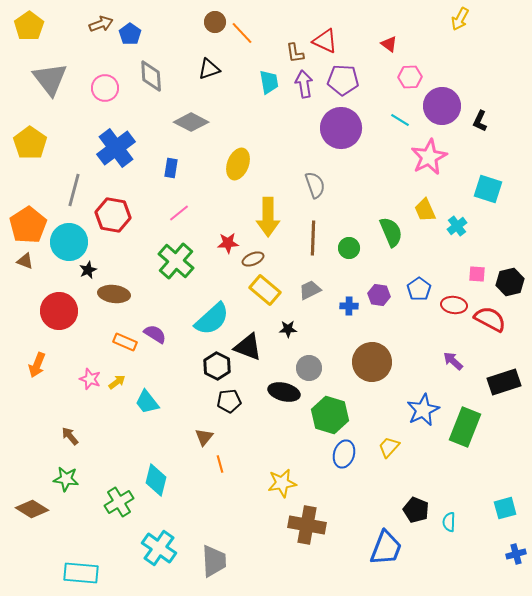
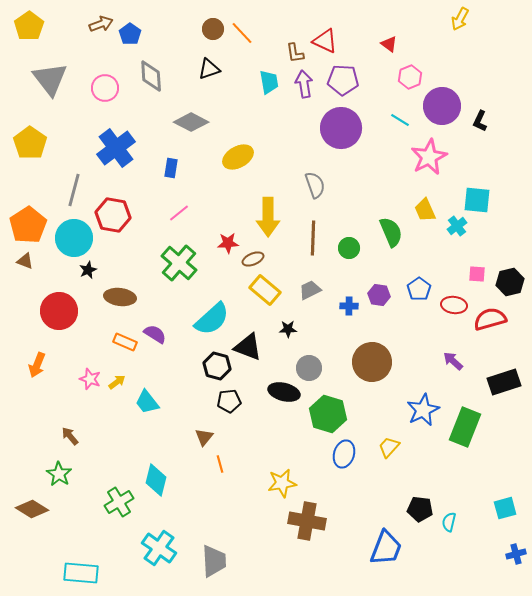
brown circle at (215, 22): moved 2 px left, 7 px down
pink hexagon at (410, 77): rotated 20 degrees counterclockwise
yellow ellipse at (238, 164): moved 7 px up; rotated 40 degrees clockwise
cyan square at (488, 189): moved 11 px left, 11 px down; rotated 12 degrees counterclockwise
cyan circle at (69, 242): moved 5 px right, 4 px up
green cross at (176, 261): moved 3 px right, 2 px down
brown ellipse at (114, 294): moved 6 px right, 3 px down
red semicircle at (490, 319): rotated 44 degrees counterclockwise
black hexagon at (217, 366): rotated 12 degrees counterclockwise
green hexagon at (330, 415): moved 2 px left, 1 px up
green star at (66, 479): moved 7 px left, 5 px up; rotated 25 degrees clockwise
black pentagon at (416, 510): moved 4 px right, 1 px up; rotated 15 degrees counterclockwise
cyan semicircle at (449, 522): rotated 12 degrees clockwise
brown cross at (307, 525): moved 4 px up
